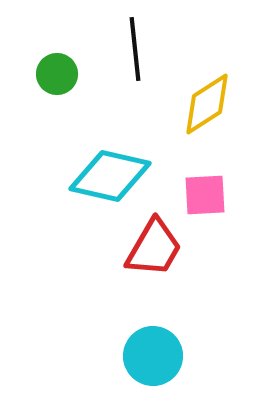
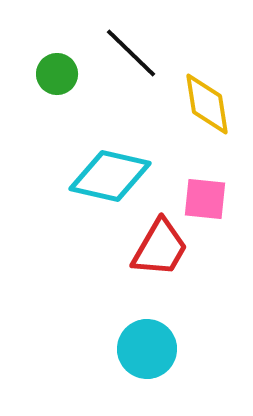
black line: moved 4 px left, 4 px down; rotated 40 degrees counterclockwise
yellow diamond: rotated 66 degrees counterclockwise
pink square: moved 4 px down; rotated 9 degrees clockwise
red trapezoid: moved 6 px right
cyan circle: moved 6 px left, 7 px up
